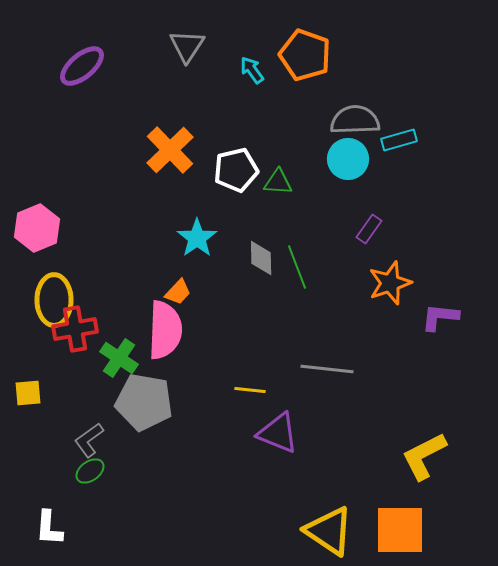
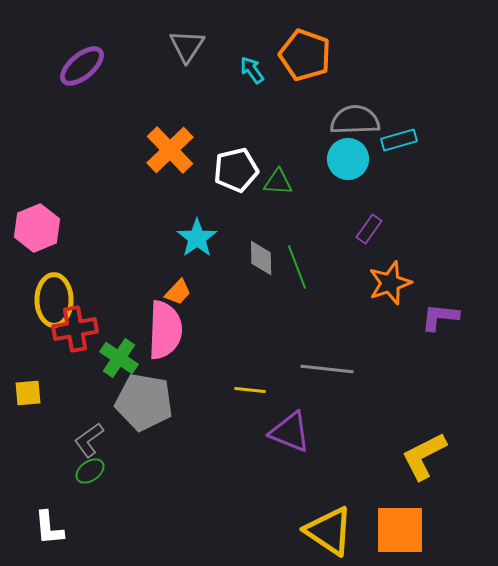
purple triangle: moved 12 px right, 1 px up
white L-shape: rotated 9 degrees counterclockwise
